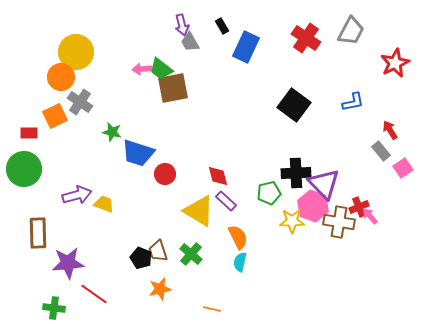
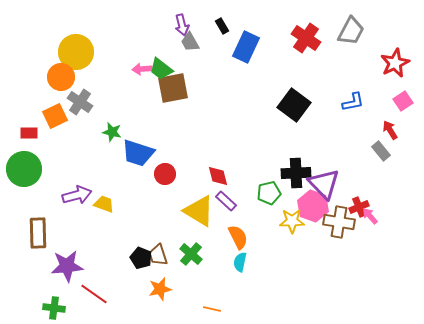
pink square at (403, 168): moved 67 px up
brown trapezoid at (158, 251): moved 4 px down
purple star at (68, 263): moved 1 px left, 3 px down
